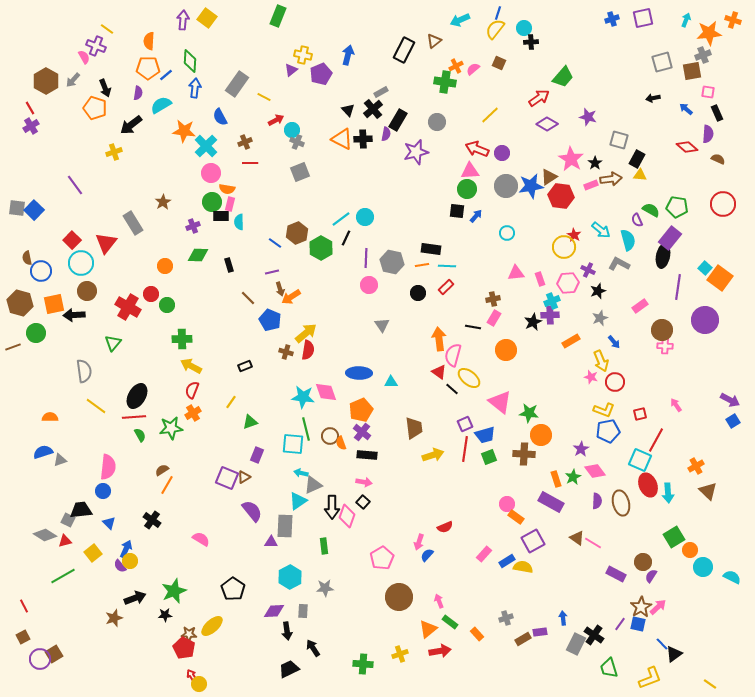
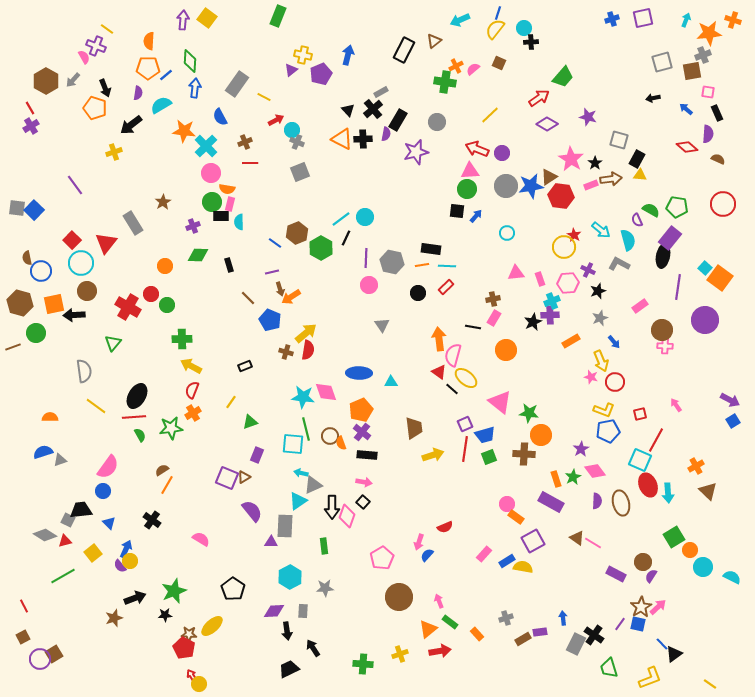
yellow ellipse at (469, 378): moved 3 px left
pink semicircle at (108, 467): rotated 30 degrees clockwise
